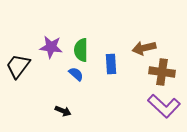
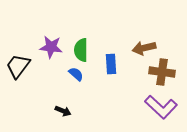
purple L-shape: moved 3 px left, 1 px down
